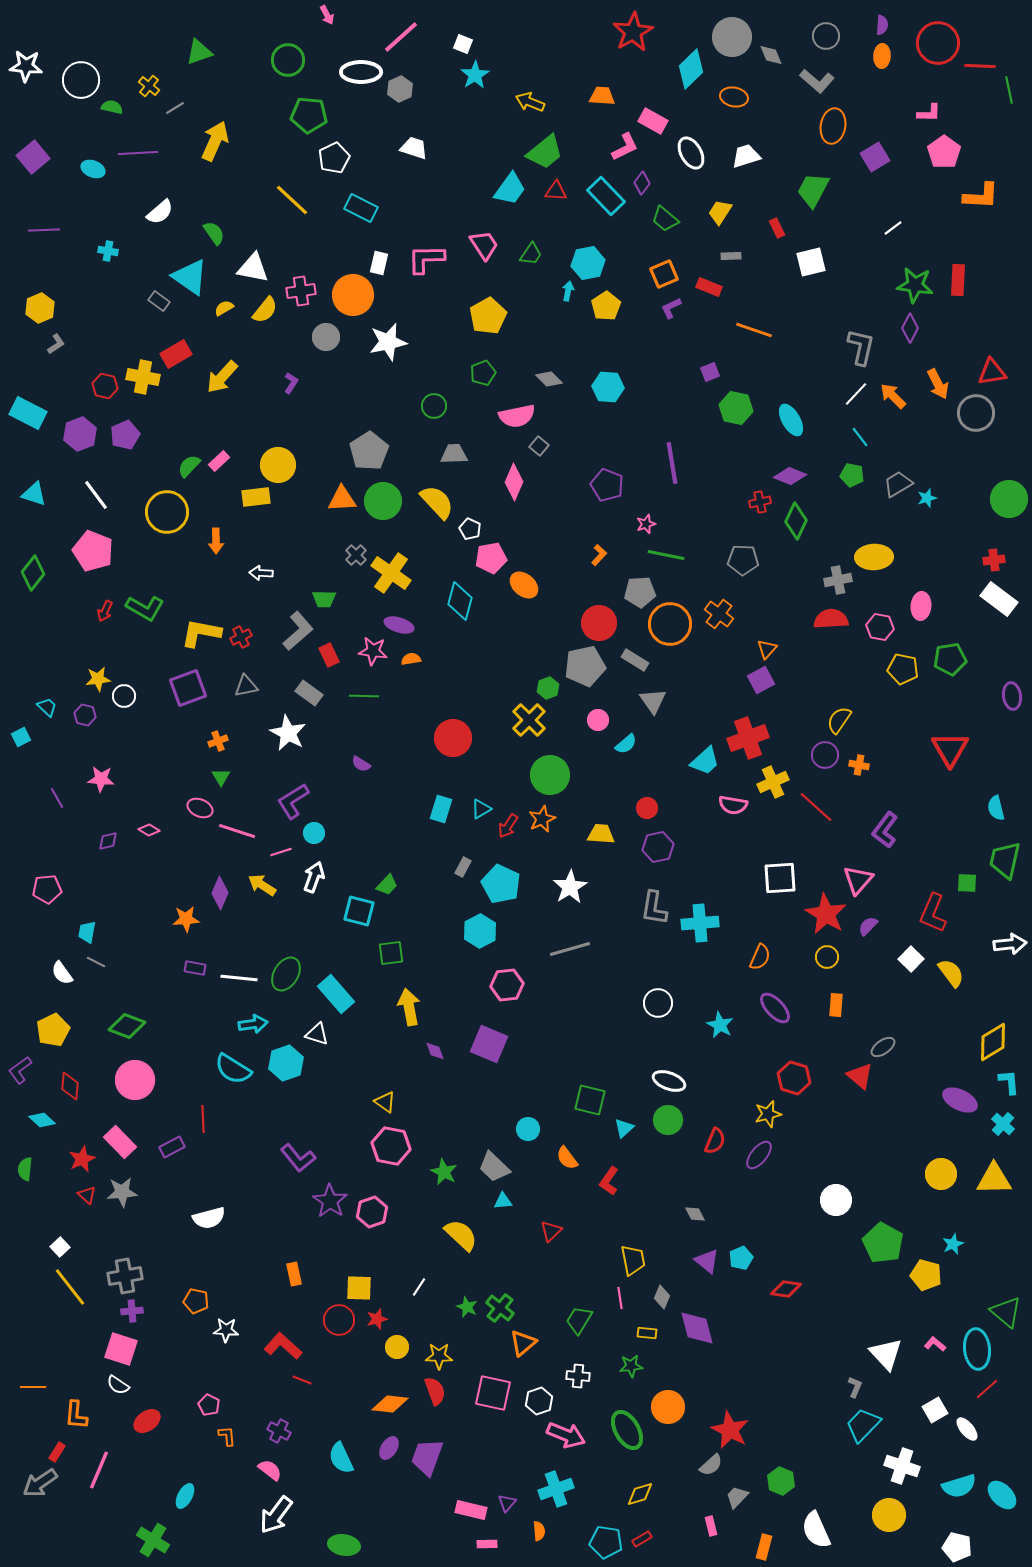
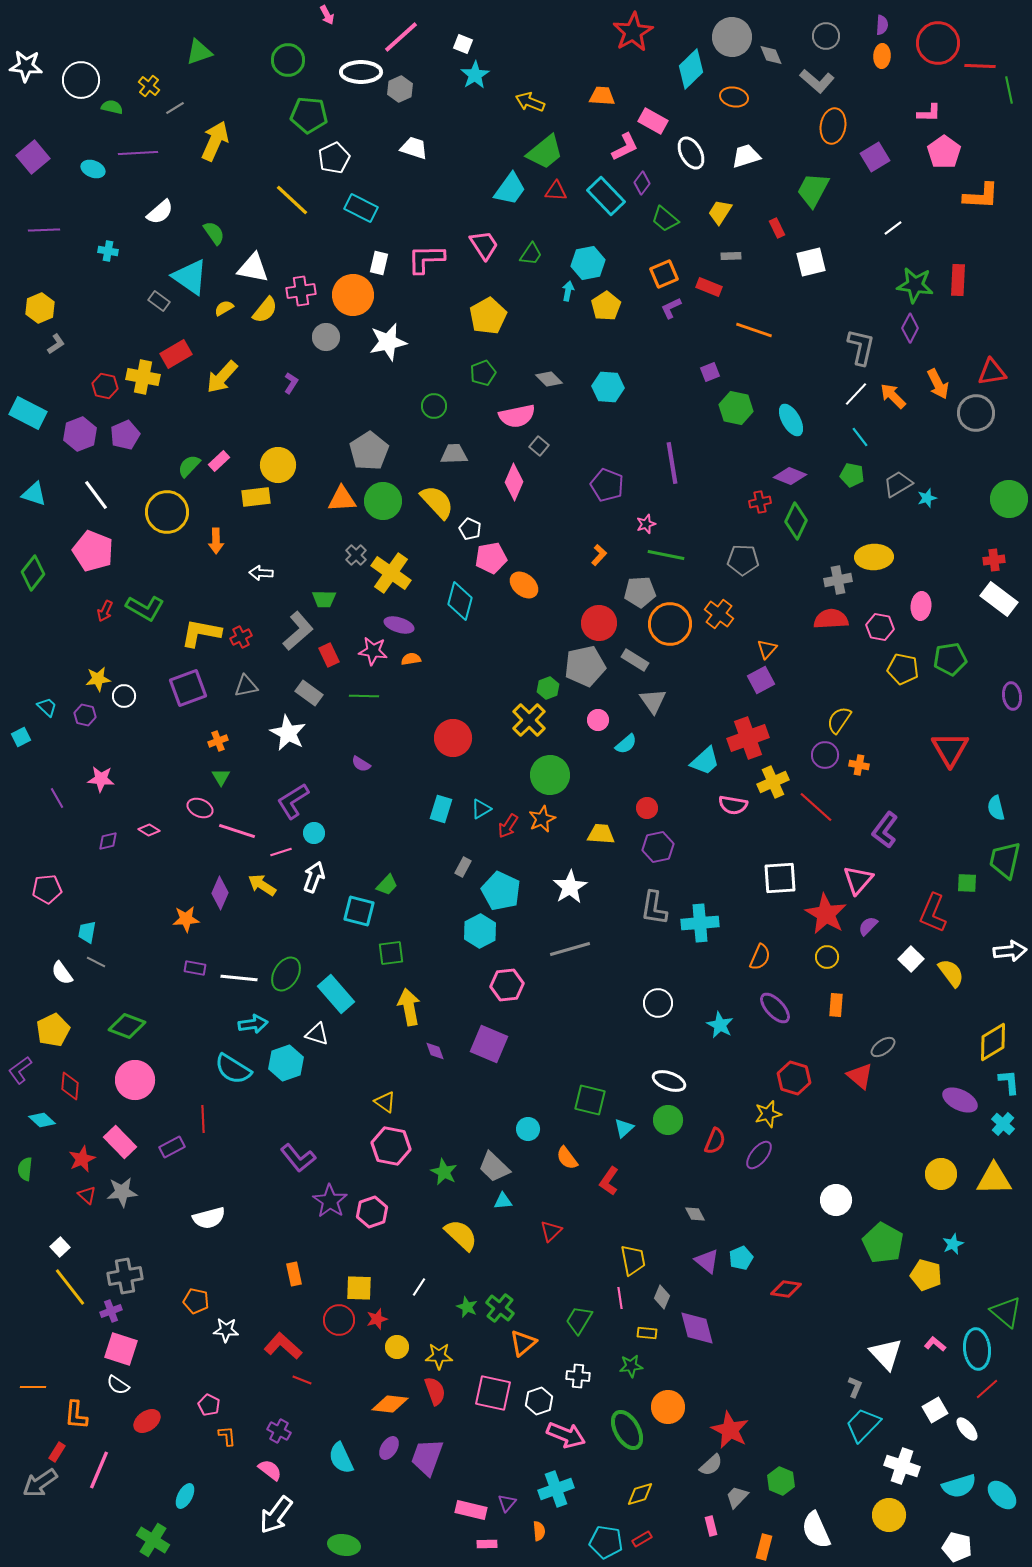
cyan pentagon at (501, 884): moved 7 px down
white arrow at (1010, 944): moved 7 px down
purple cross at (132, 1311): moved 21 px left; rotated 15 degrees counterclockwise
